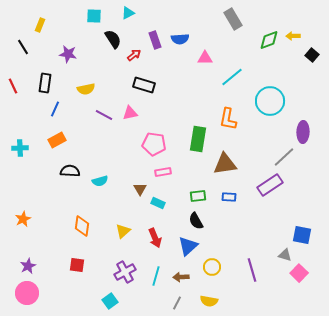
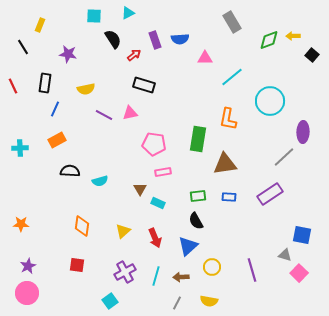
gray rectangle at (233, 19): moved 1 px left, 3 px down
purple rectangle at (270, 185): moved 9 px down
orange star at (23, 219): moved 2 px left, 5 px down; rotated 28 degrees clockwise
